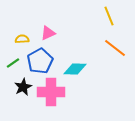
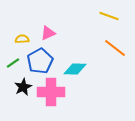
yellow line: rotated 48 degrees counterclockwise
